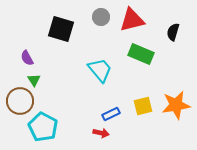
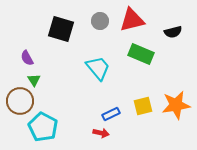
gray circle: moved 1 px left, 4 px down
black semicircle: rotated 120 degrees counterclockwise
cyan trapezoid: moved 2 px left, 2 px up
